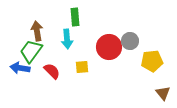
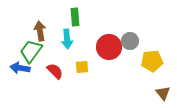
brown arrow: moved 3 px right
red semicircle: moved 3 px right
